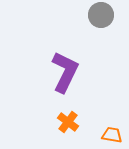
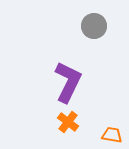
gray circle: moved 7 px left, 11 px down
purple L-shape: moved 3 px right, 10 px down
